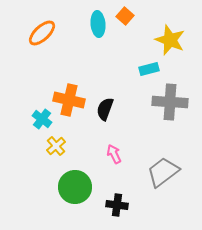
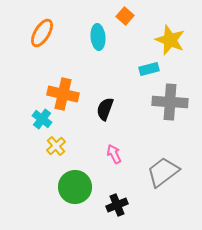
cyan ellipse: moved 13 px down
orange ellipse: rotated 16 degrees counterclockwise
orange cross: moved 6 px left, 6 px up
black cross: rotated 30 degrees counterclockwise
